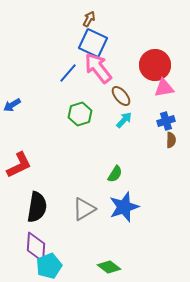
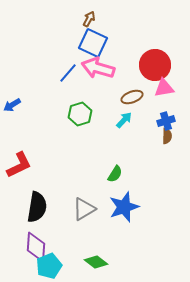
pink arrow: rotated 36 degrees counterclockwise
brown ellipse: moved 11 px right, 1 px down; rotated 70 degrees counterclockwise
brown semicircle: moved 4 px left, 4 px up
green diamond: moved 13 px left, 5 px up
